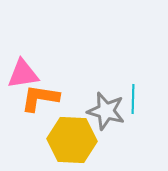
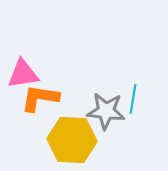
cyan line: rotated 8 degrees clockwise
gray star: rotated 9 degrees counterclockwise
